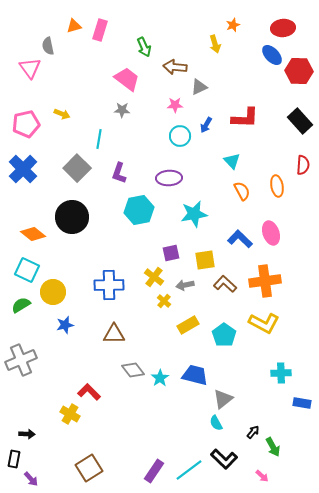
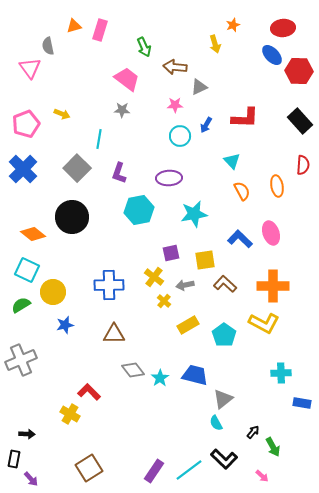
pink pentagon at (26, 124): rotated 8 degrees counterclockwise
orange cross at (265, 281): moved 8 px right, 5 px down; rotated 8 degrees clockwise
